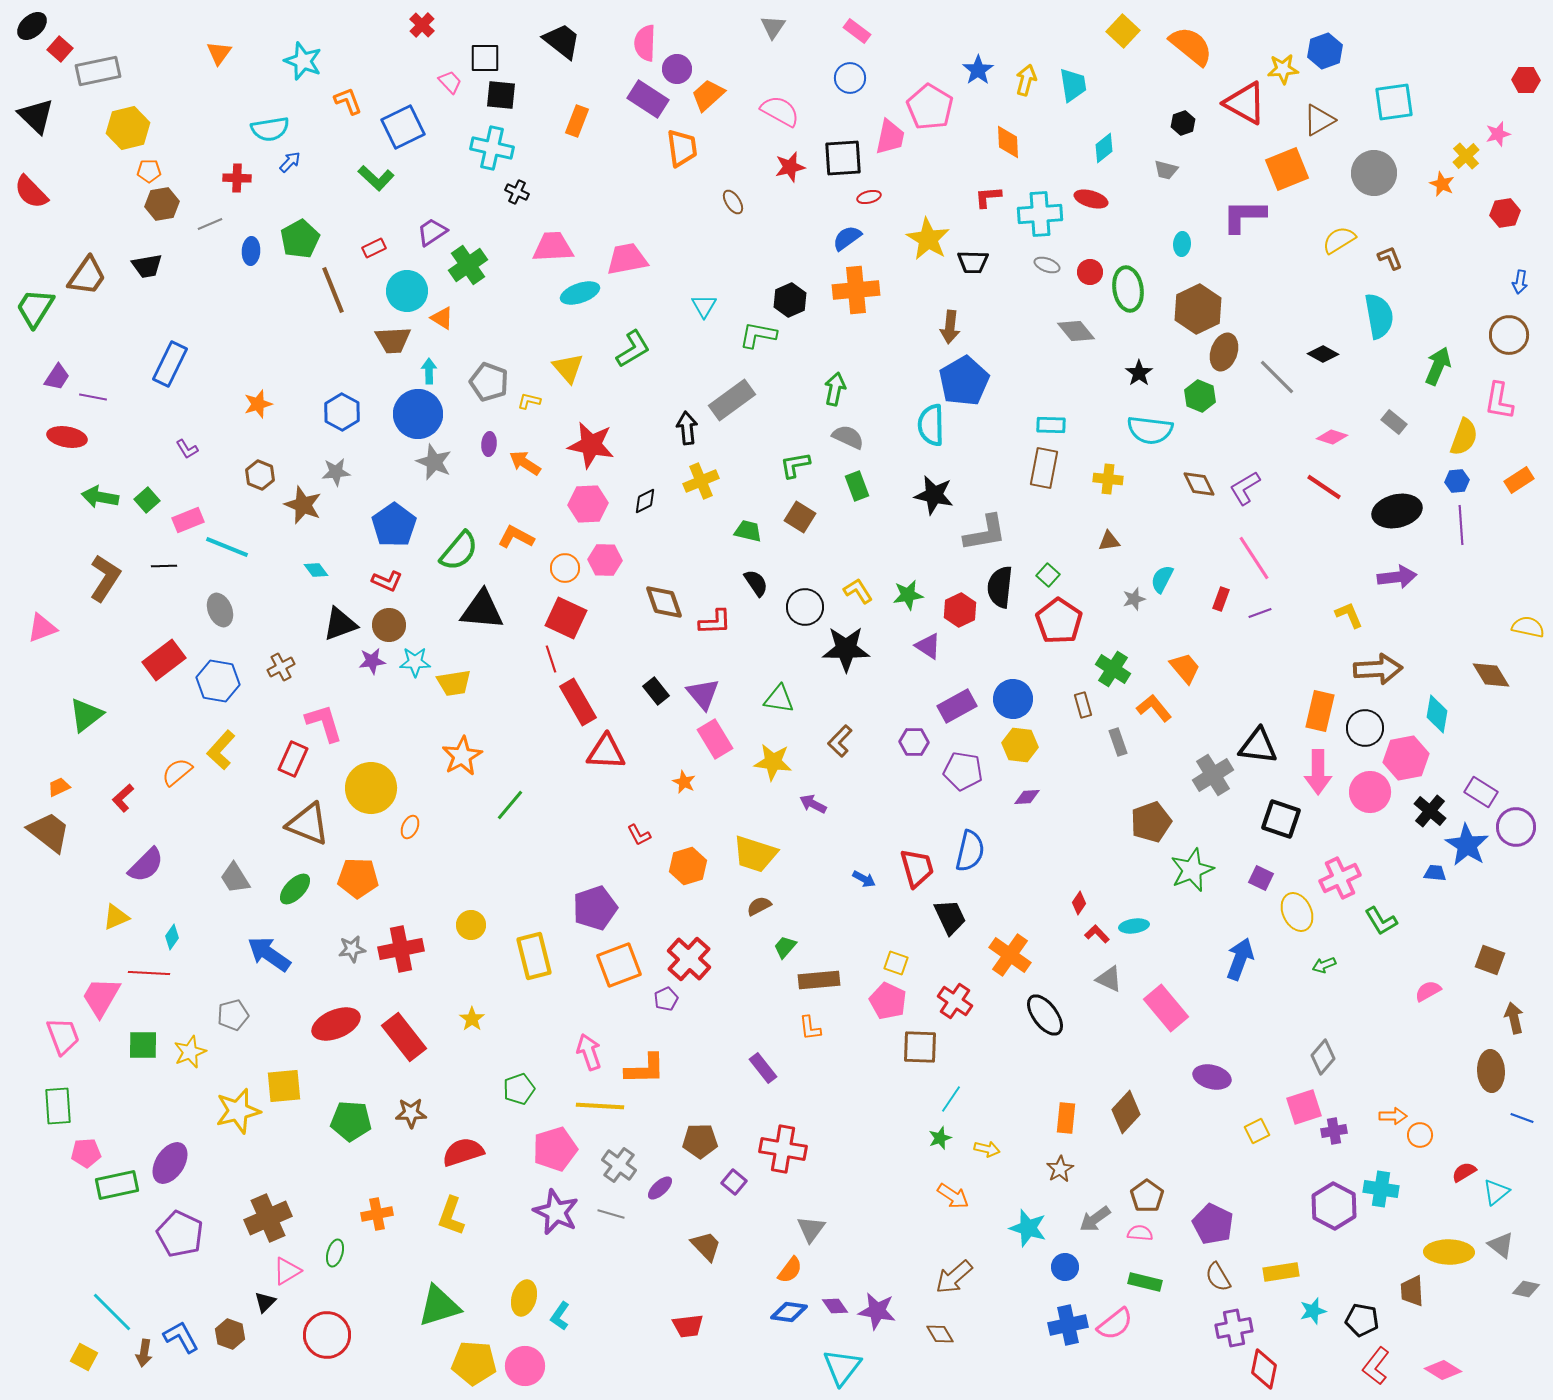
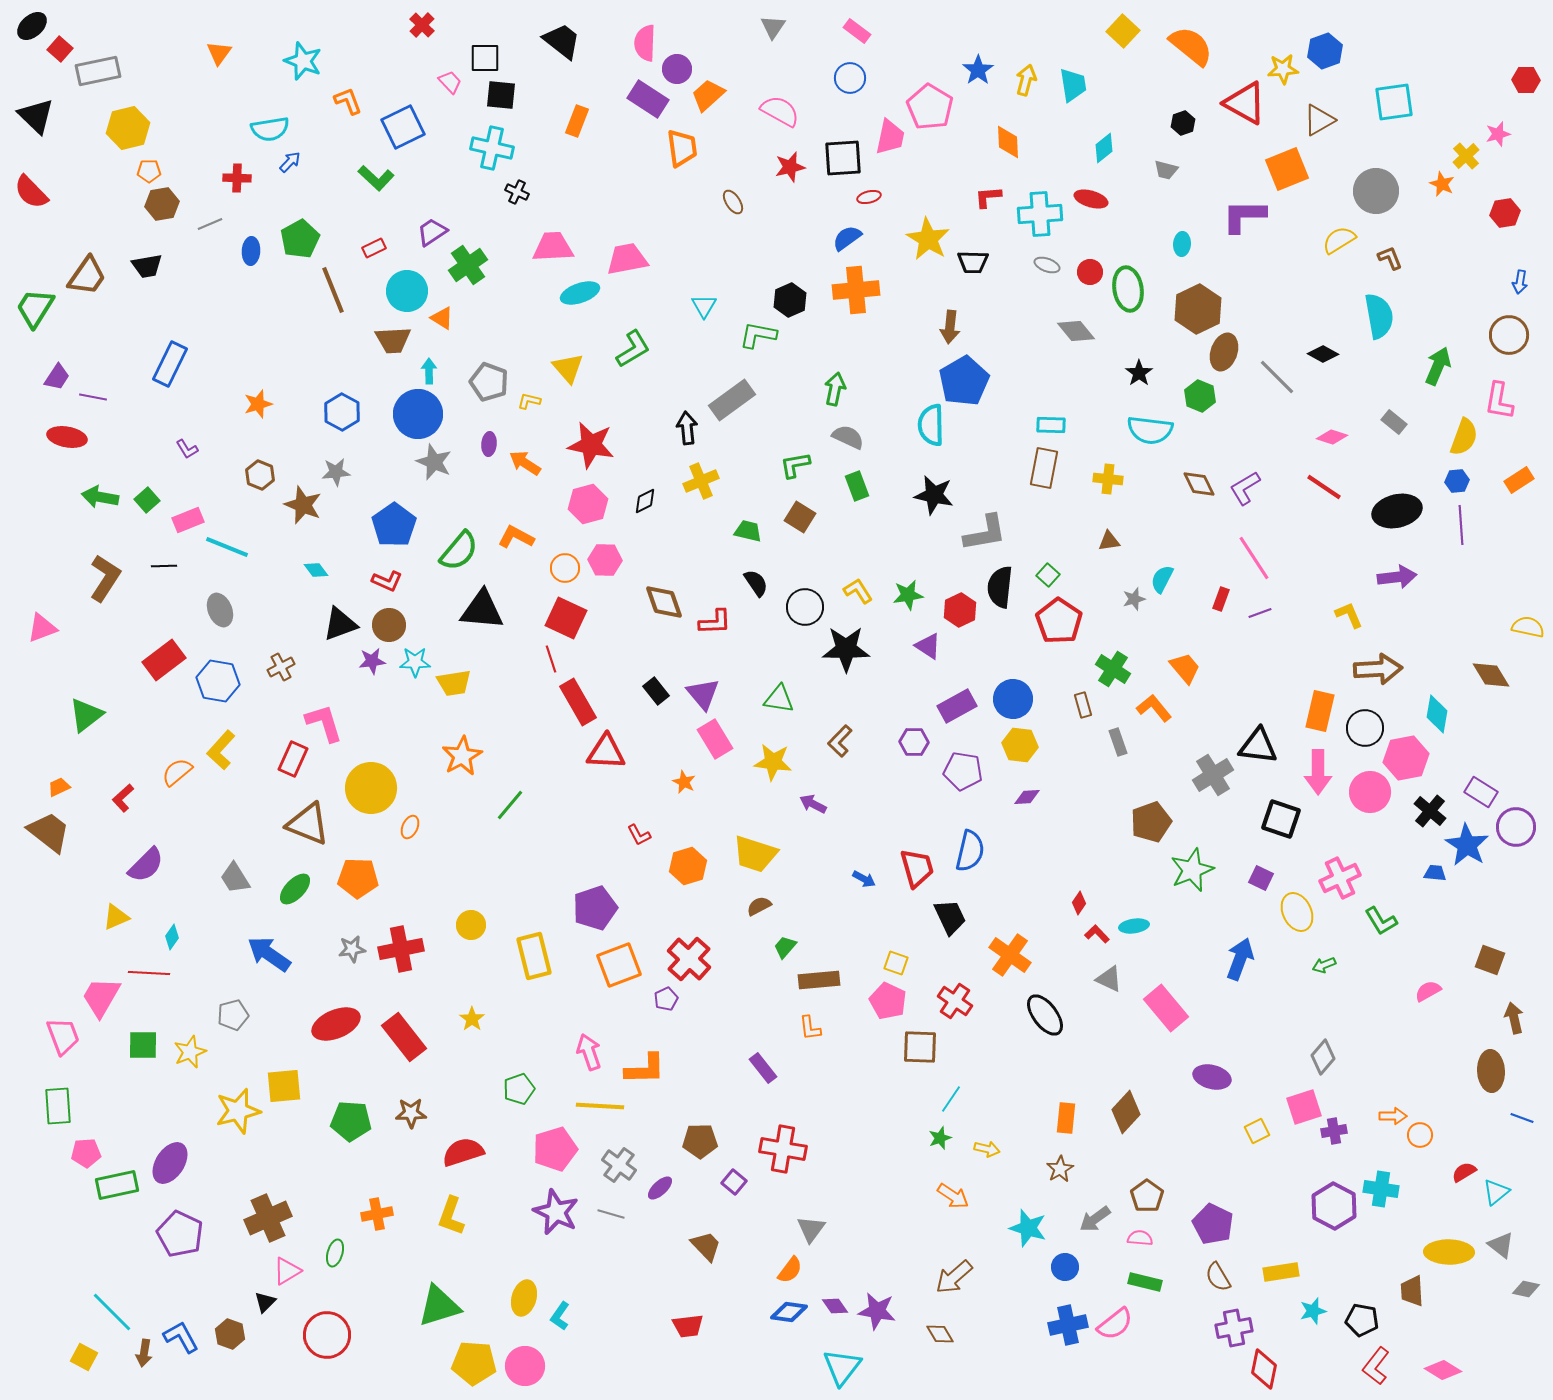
gray circle at (1374, 173): moved 2 px right, 18 px down
pink hexagon at (588, 504): rotated 12 degrees counterclockwise
pink semicircle at (1140, 1233): moved 5 px down
